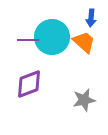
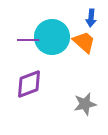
gray star: moved 1 px right, 4 px down
